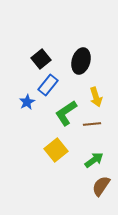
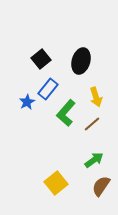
blue rectangle: moved 4 px down
green L-shape: rotated 16 degrees counterclockwise
brown line: rotated 36 degrees counterclockwise
yellow square: moved 33 px down
